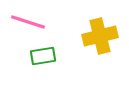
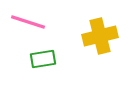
green rectangle: moved 3 px down
